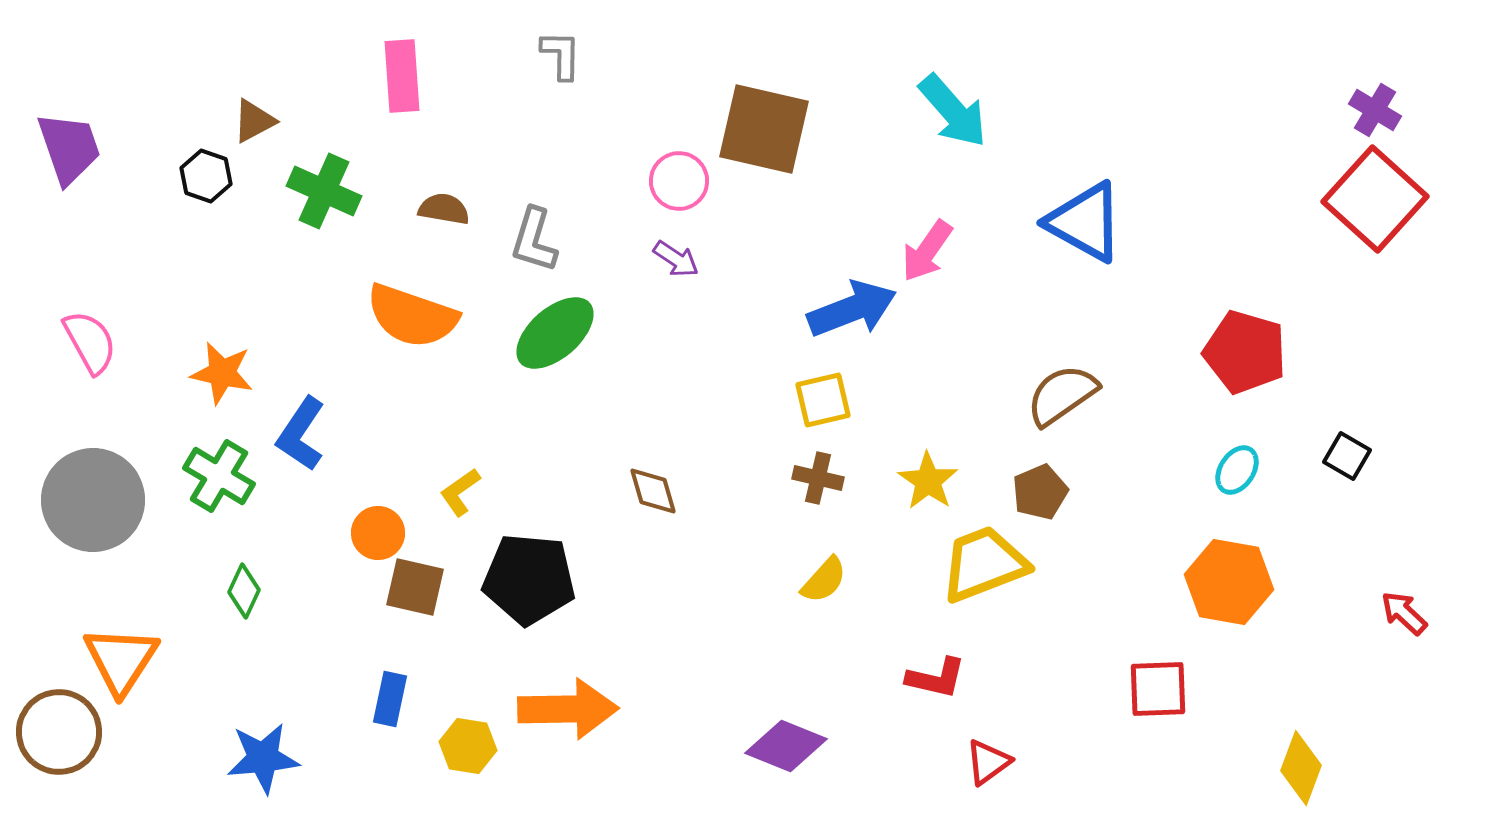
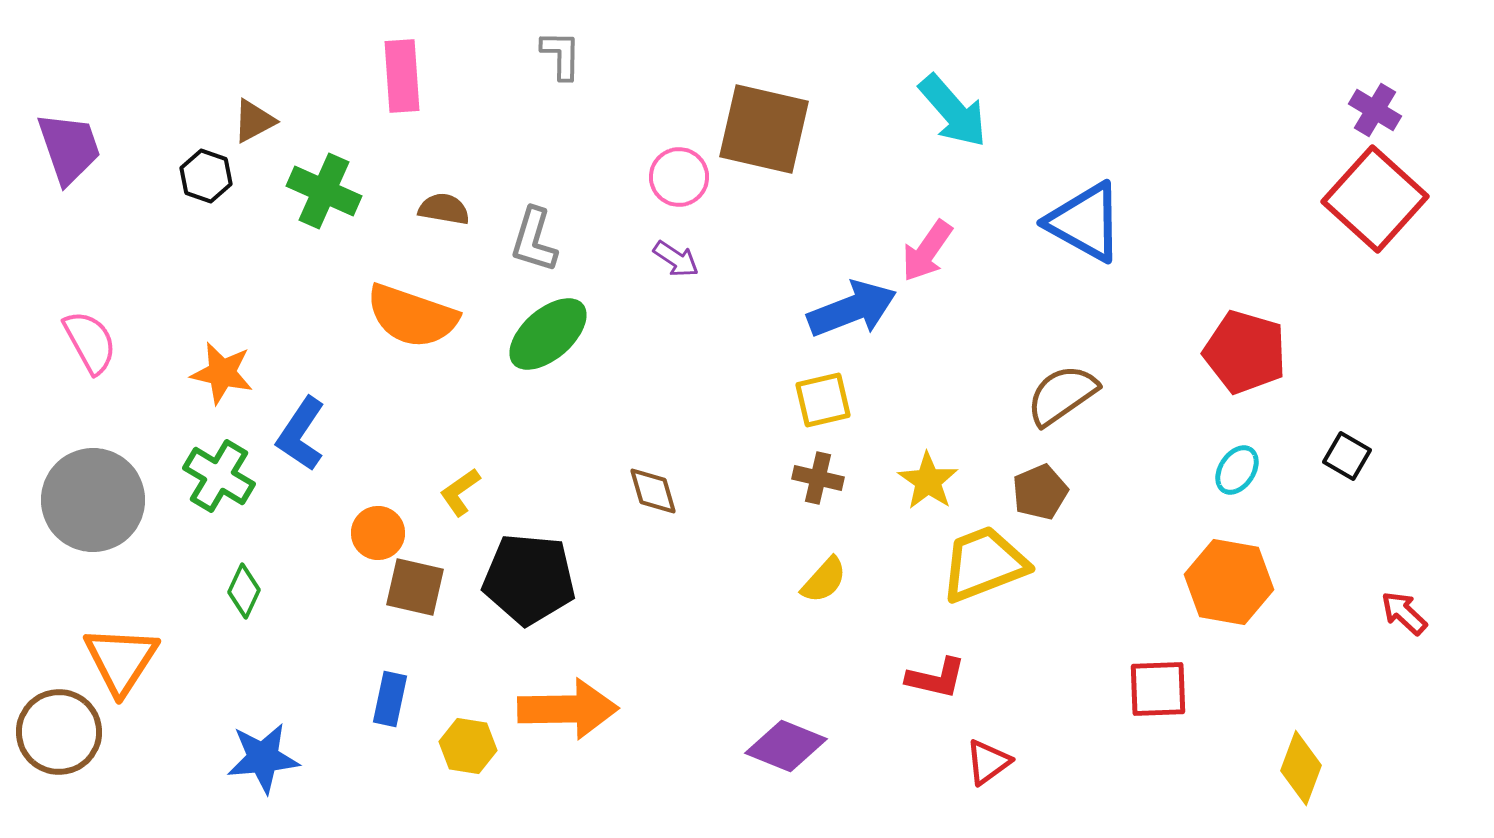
pink circle at (679, 181): moved 4 px up
green ellipse at (555, 333): moved 7 px left, 1 px down
